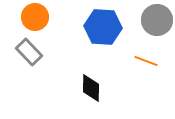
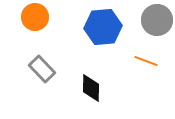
blue hexagon: rotated 9 degrees counterclockwise
gray rectangle: moved 13 px right, 17 px down
